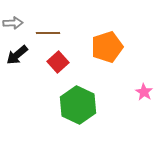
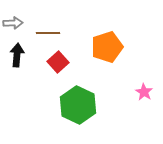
black arrow: rotated 135 degrees clockwise
